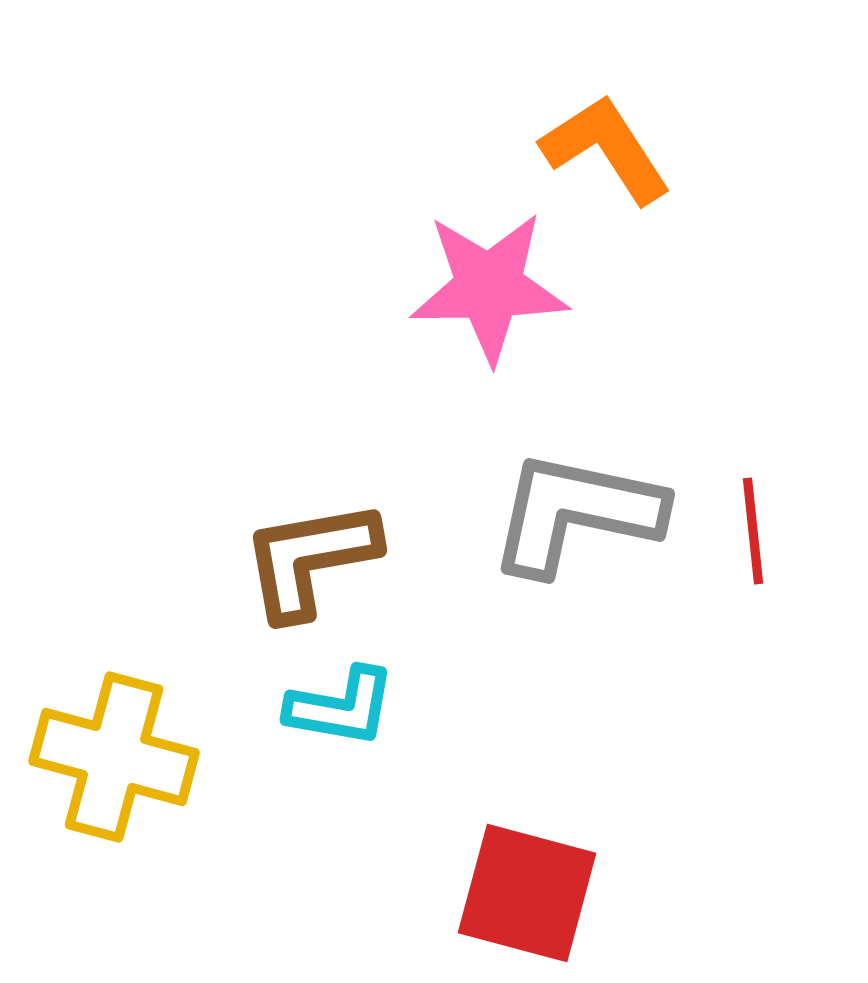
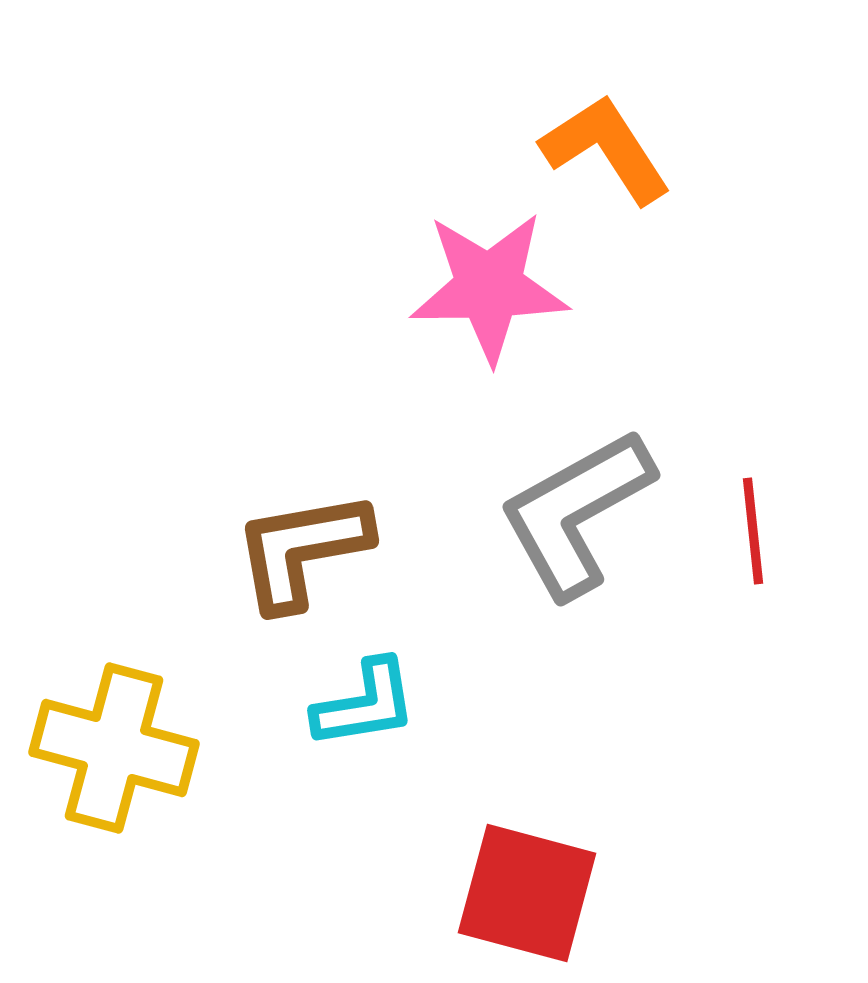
gray L-shape: rotated 41 degrees counterclockwise
brown L-shape: moved 8 px left, 9 px up
cyan L-shape: moved 24 px right, 3 px up; rotated 19 degrees counterclockwise
yellow cross: moved 9 px up
